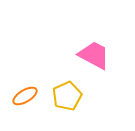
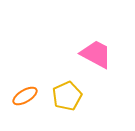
pink trapezoid: moved 2 px right, 1 px up
